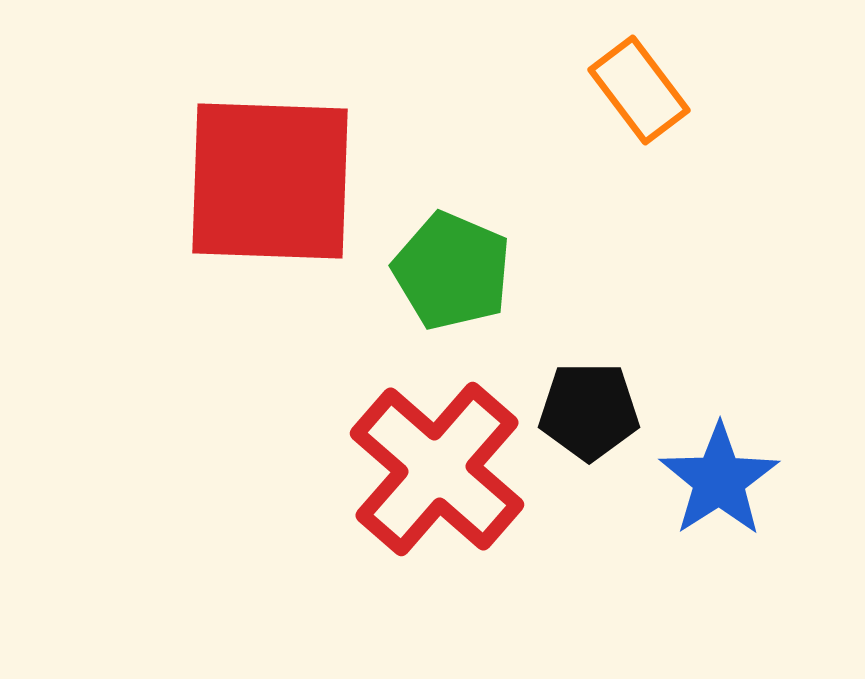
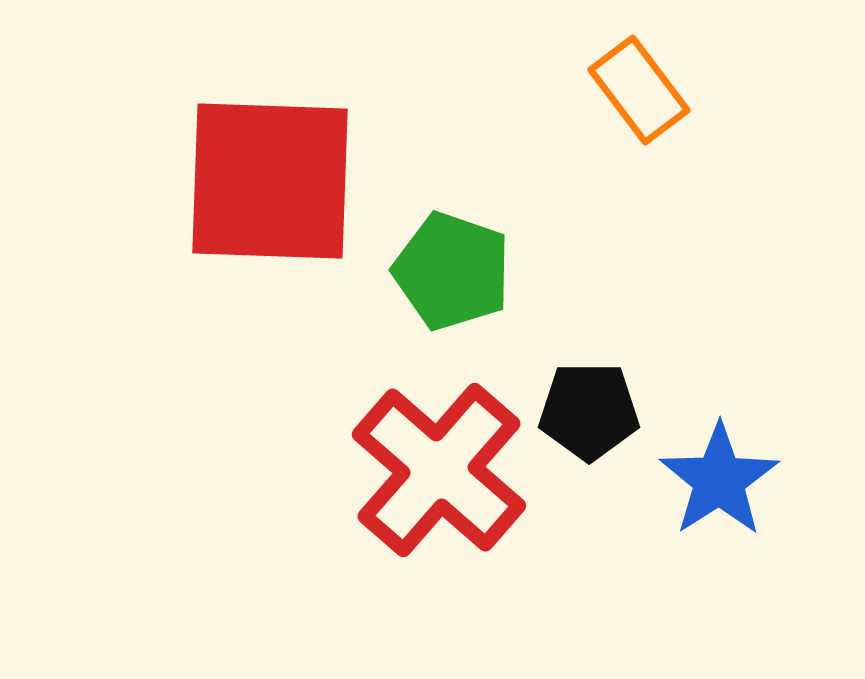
green pentagon: rotated 4 degrees counterclockwise
red cross: moved 2 px right, 1 px down
